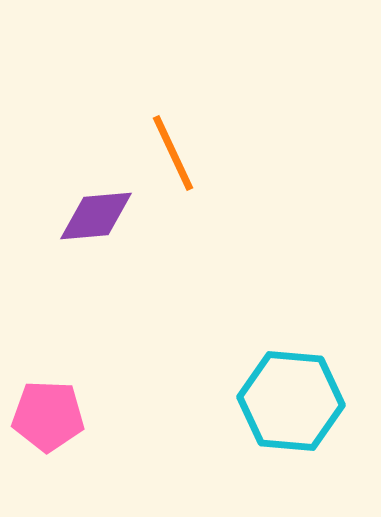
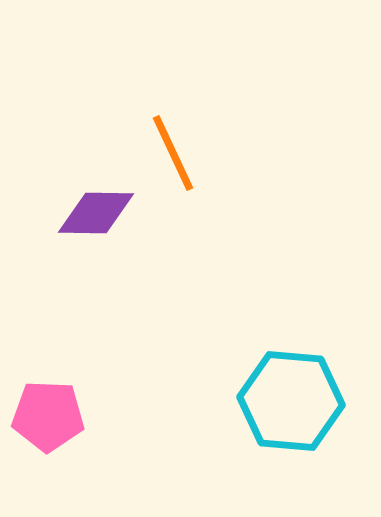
purple diamond: moved 3 px up; rotated 6 degrees clockwise
